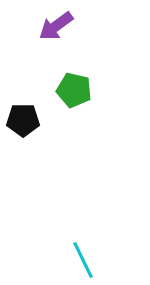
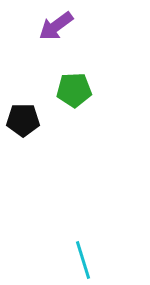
green pentagon: rotated 16 degrees counterclockwise
cyan line: rotated 9 degrees clockwise
